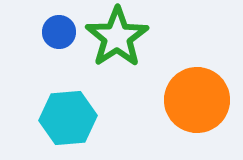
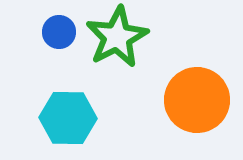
green star: rotated 6 degrees clockwise
cyan hexagon: rotated 6 degrees clockwise
